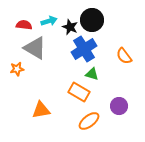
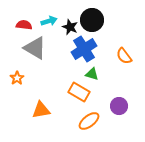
orange star: moved 9 px down; rotated 24 degrees counterclockwise
